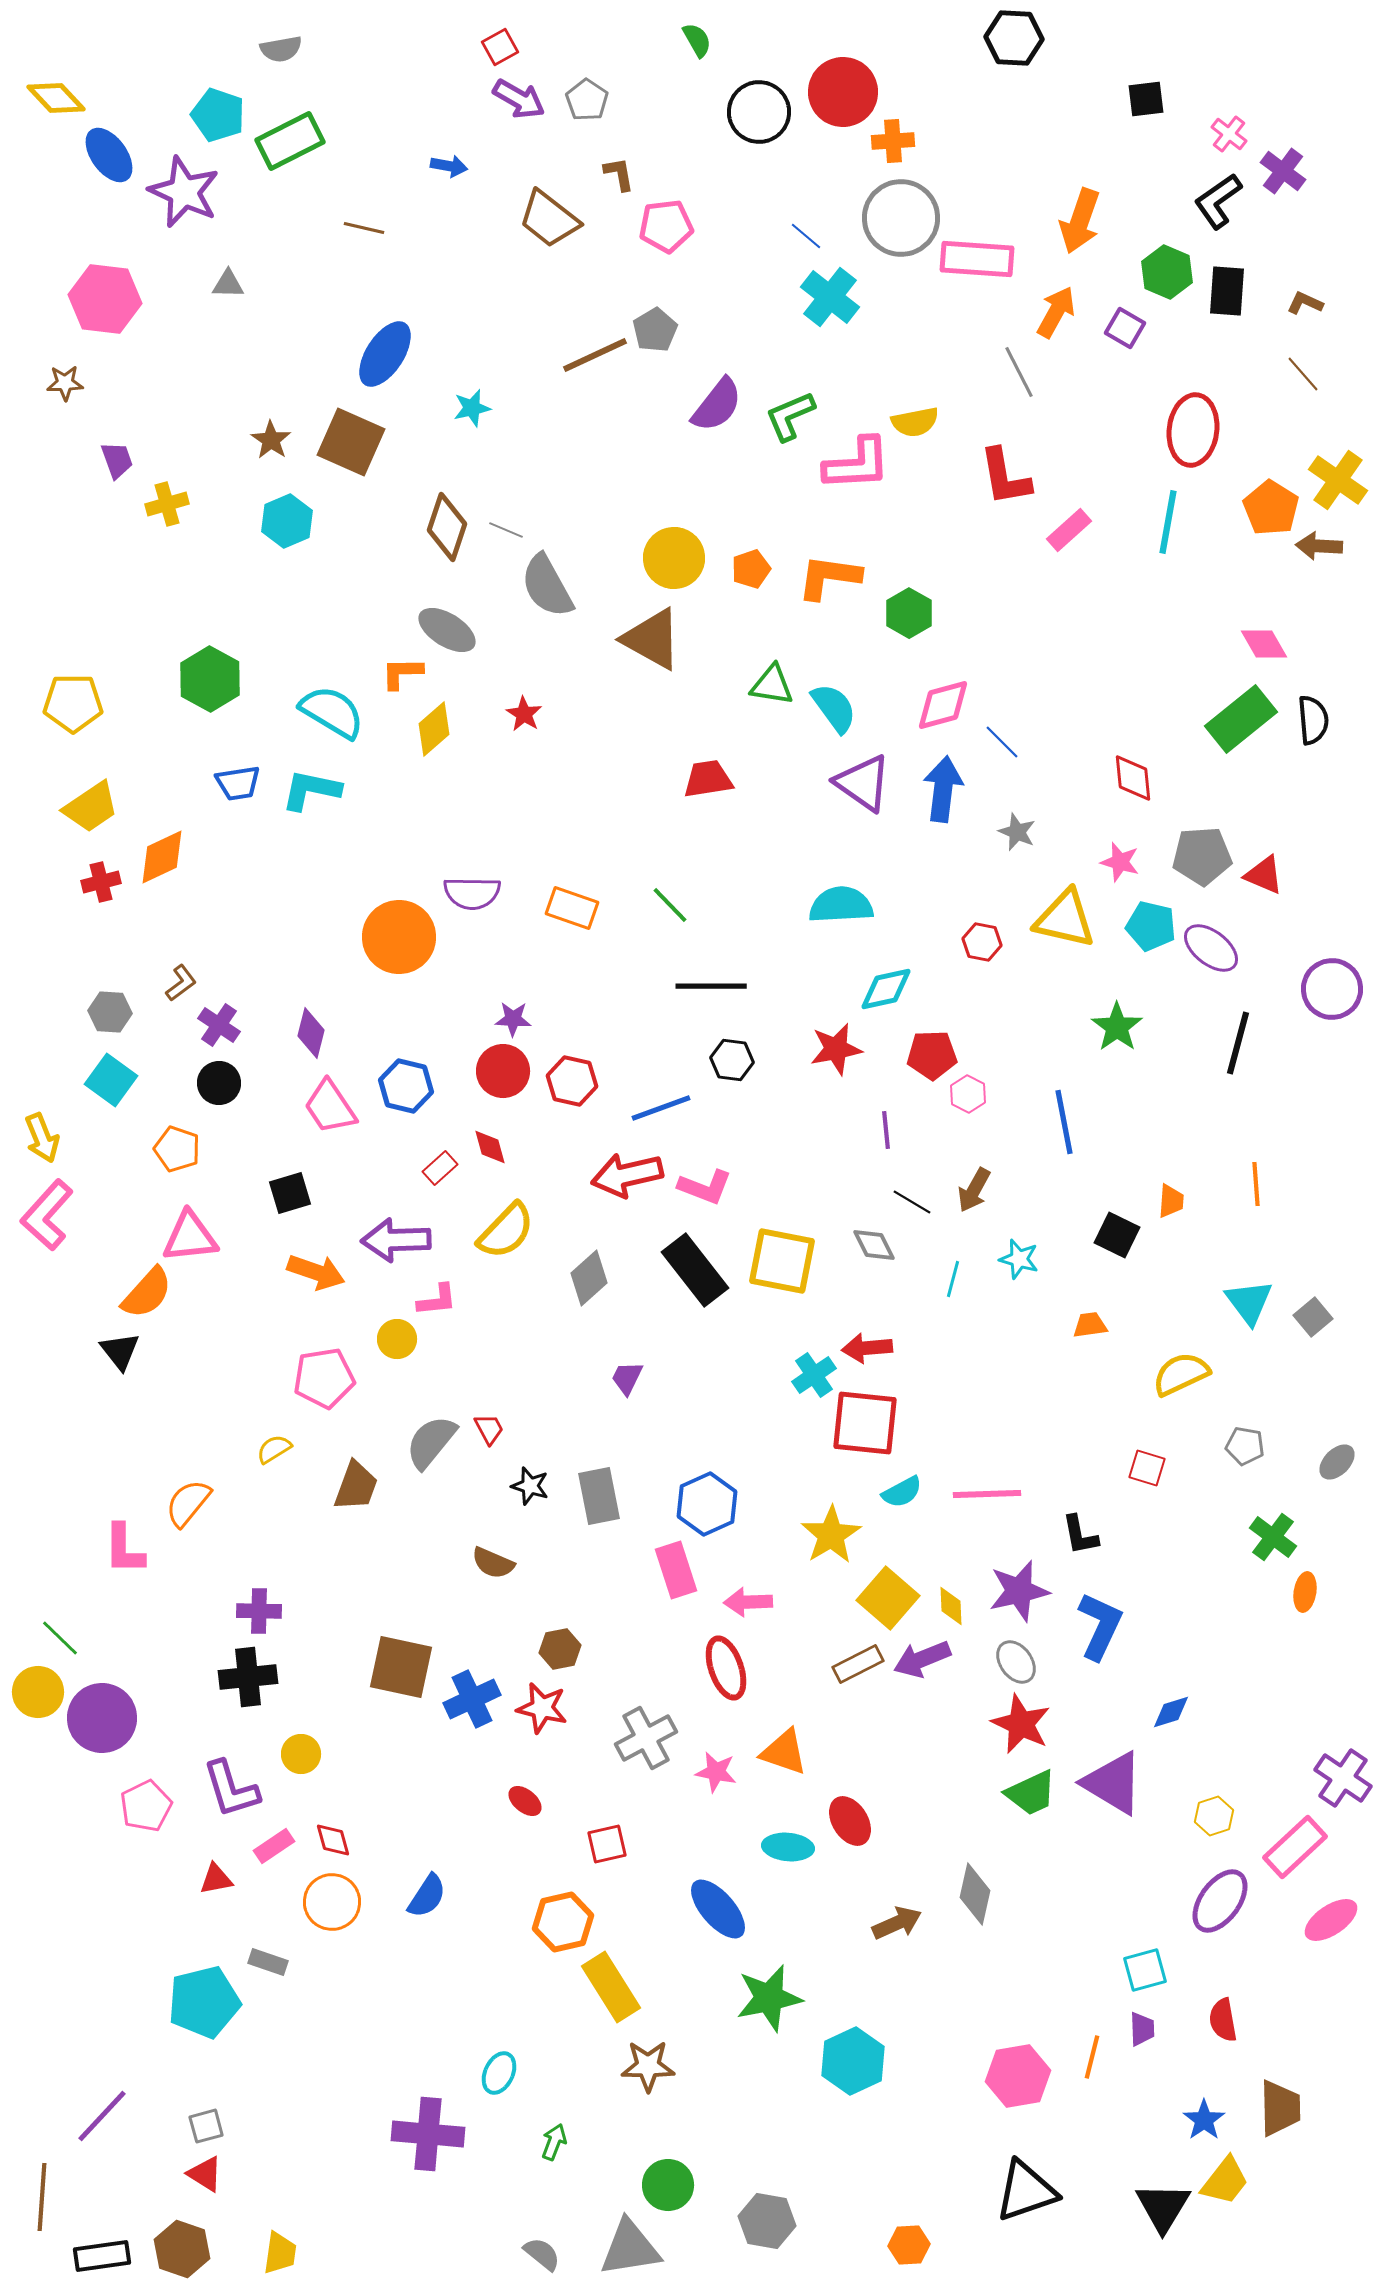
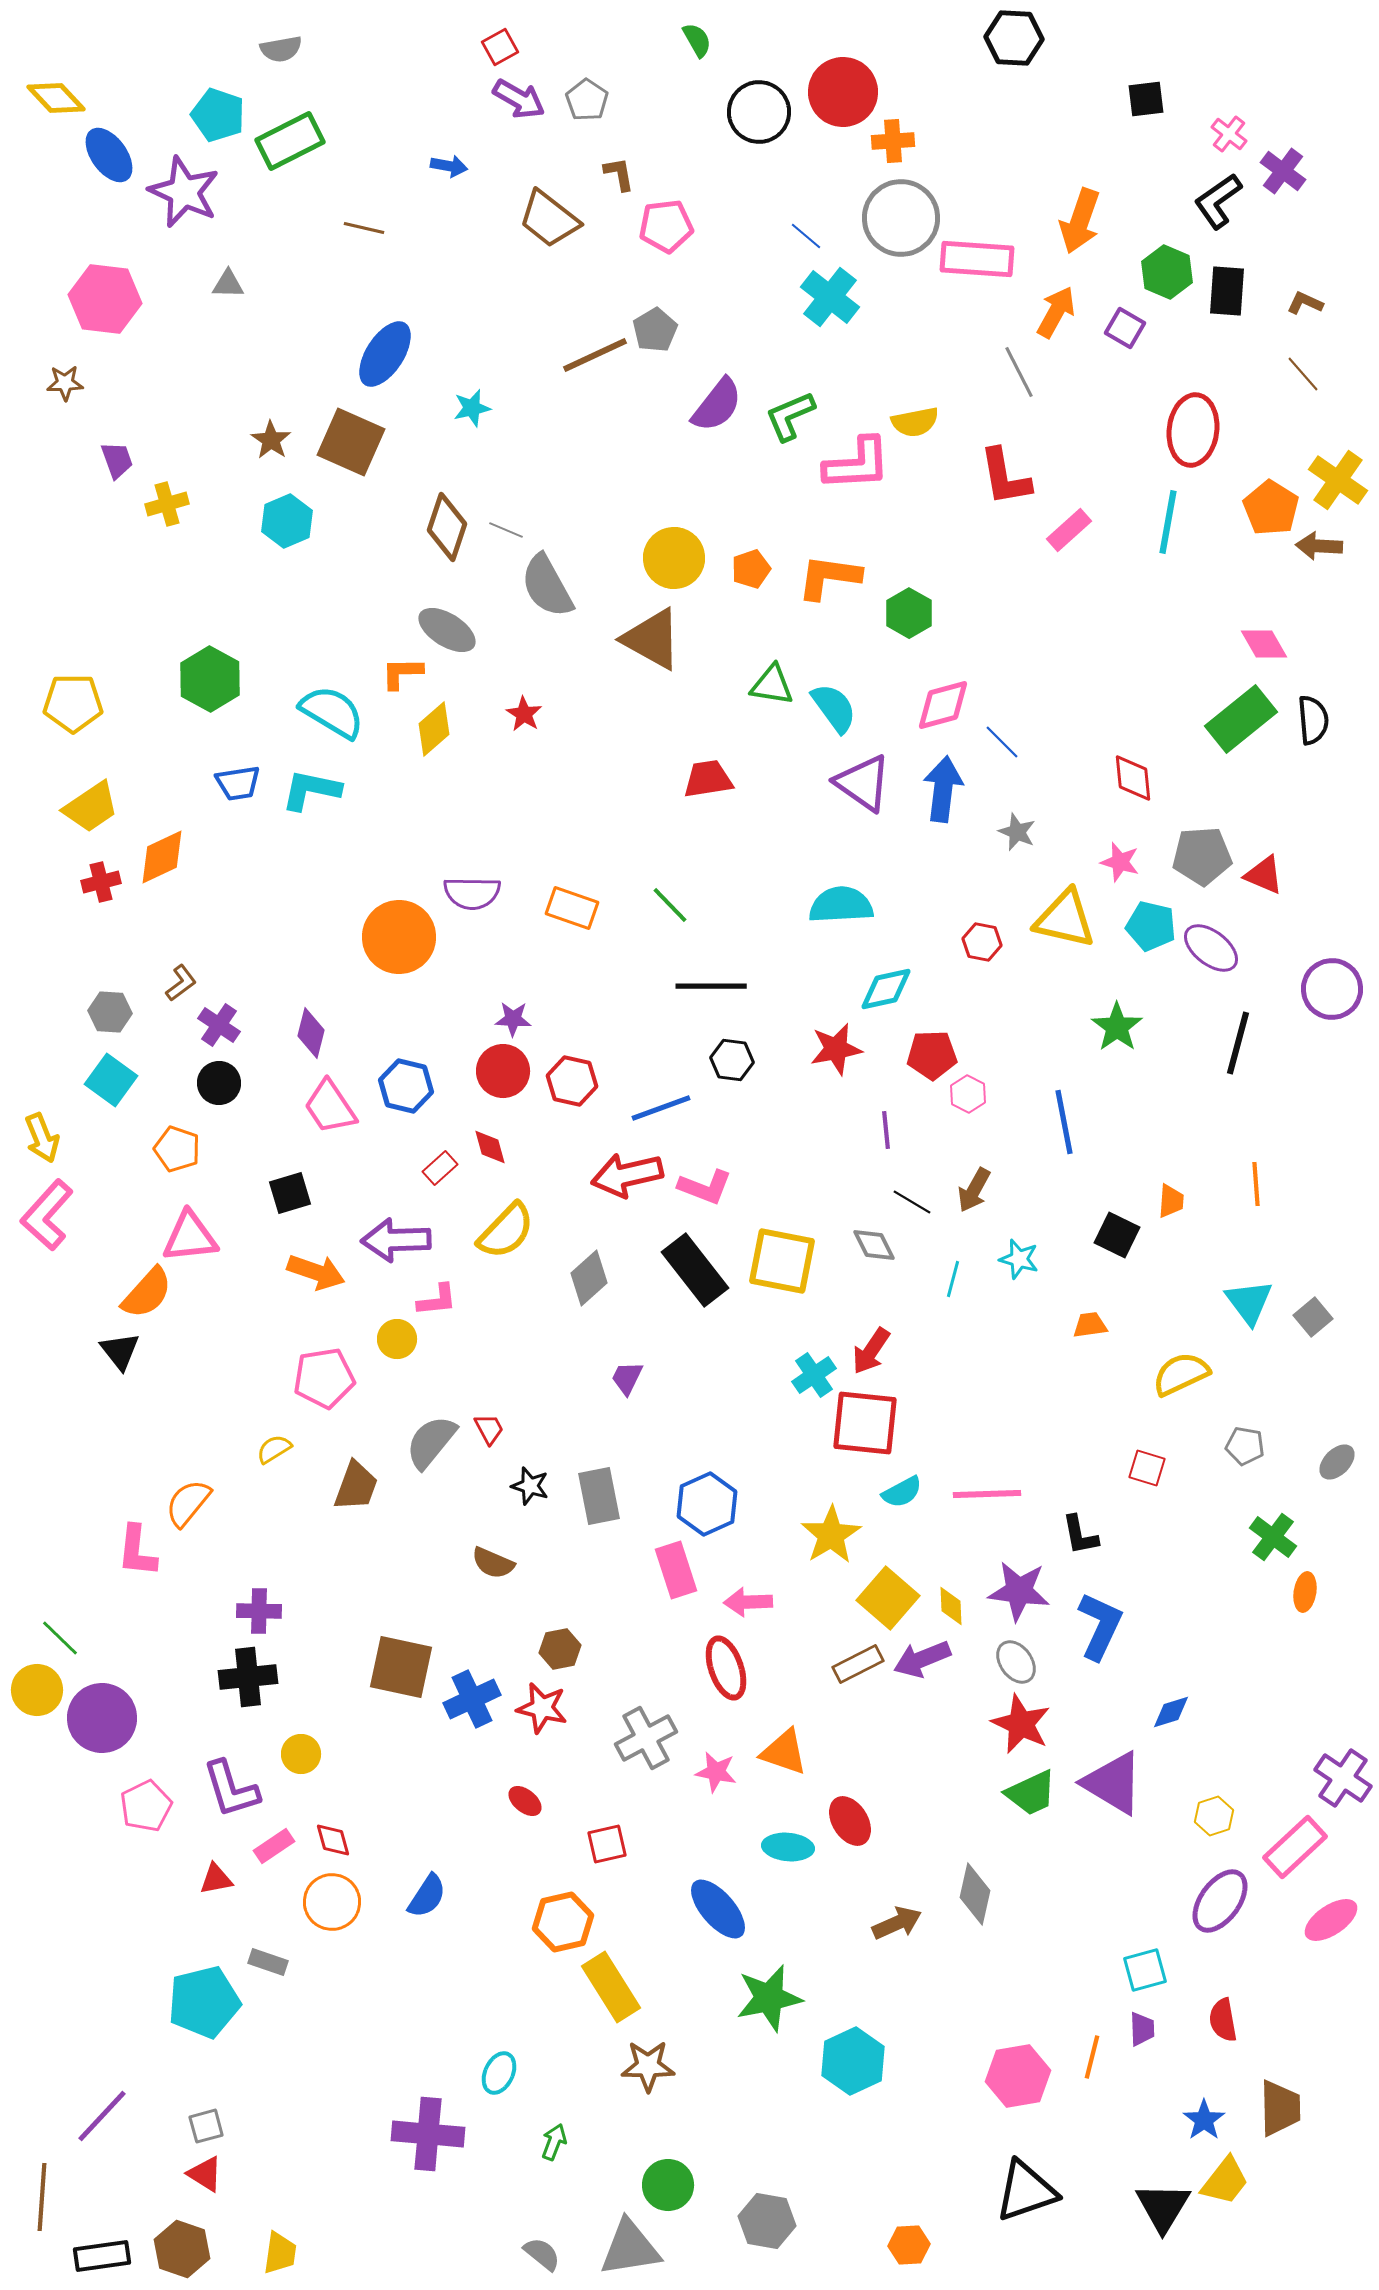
red arrow at (867, 1348): moved 4 px right, 3 px down; rotated 51 degrees counterclockwise
pink L-shape at (124, 1549): moved 13 px right, 2 px down; rotated 6 degrees clockwise
purple star at (1019, 1591): rotated 20 degrees clockwise
yellow circle at (38, 1692): moved 1 px left, 2 px up
